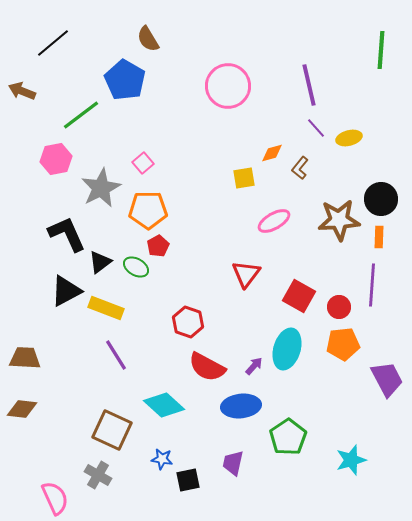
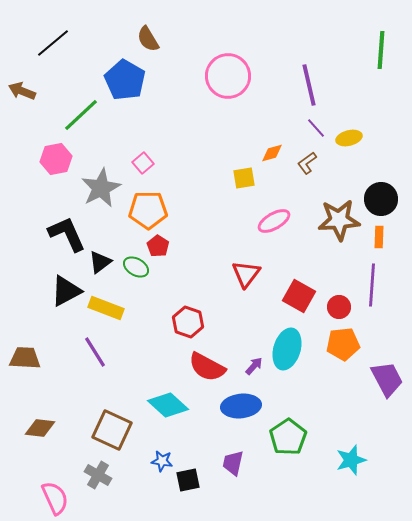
pink circle at (228, 86): moved 10 px up
green line at (81, 115): rotated 6 degrees counterclockwise
brown L-shape at (300, 168): moved 7 px right, 5 px up; rotated 15 degrees clockwise
red pentagon at (158, 246): rotated 10 degrees counterclockwise
purple line at (116, 355): moved 21 px left, 3 px up
cyan diamond at (164, 405): moved 4 px right
brown diamond at (22, 409): moved 18 px right, 19 px down
blue star at (162, 459): moved 2 px down
